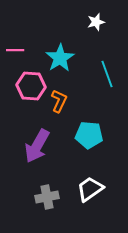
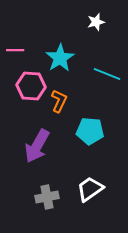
cyan line: rotated 48 degrees counterclockwise
cyan pentagon: moved 1 px right, 4 px up
